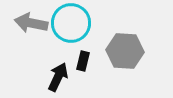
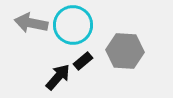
cyan circle: moved 2 px right, 2 px down
black rectangle: rotated 36 degrees clockwise
black arrow: rotated 16 degrees clockwise
